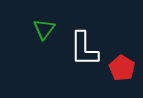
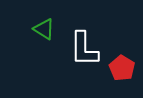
green triangle: rotated 35 degrees counterclockwise
